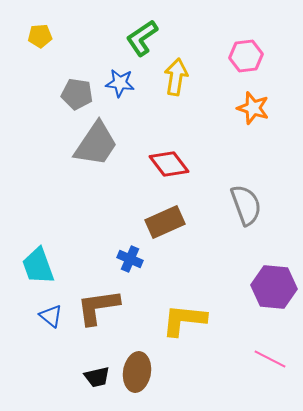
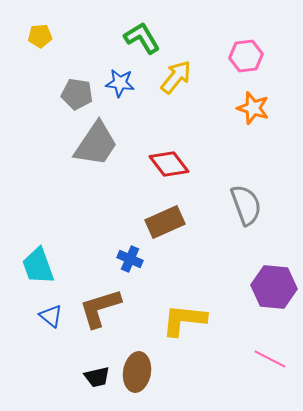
green L-shape: rotated 93 degrees clockwise
yellow arrow: rotated 30 degrees clockwise
brown L-shape: moved 2 px right, 1 px down; rotated 9 degrees counterclockwise
